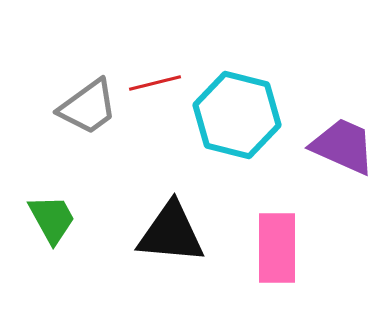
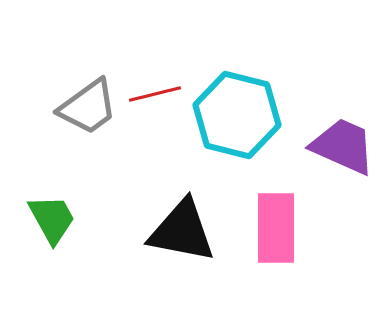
red line: moved 11 px down
black triangle: moved 11 px right, 2 px up; rotated 6 degrees clockwise
pink rectangle: moved 1 px left, 20 px up
